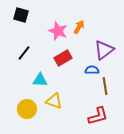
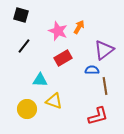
black line: moved 7 px up
